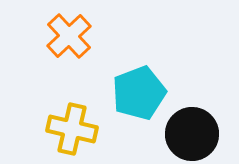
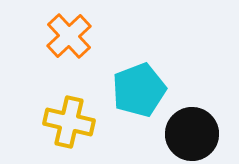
cyan pentagon: moved 3 px up
yellow cross: moved 3 px left, 7 px up
